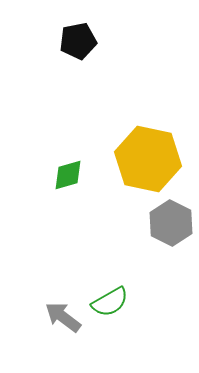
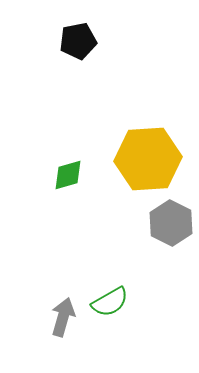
yellow hexagon: rotated 16 degrees counterclockwise
gray arrow: rotated 69 degrees clockwise
